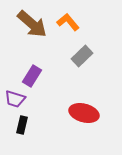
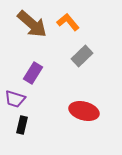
purple rectangle: moved 1 px right, 3 px up
red ellipse: moved 2 px up
